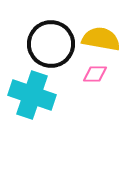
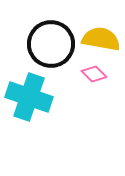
pink diamond: moved 1 px left; rotated 45 degrees clockwise
cyan cross: moved 3 px left, 2 px down
